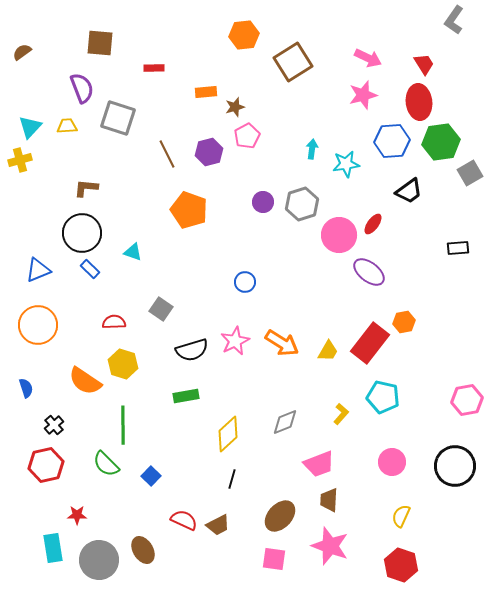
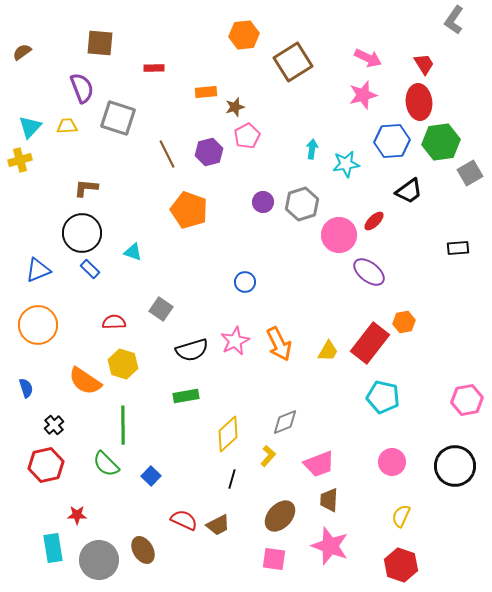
red ellipse at (373, 224): moved 1 px right, 3 px up; rotated 10 degrees clockwise
orange arrow at (282, 343): moved 3 px left, 1 px down; rotated 32 degrees clockwise
yellow L-shape at (341, 414): moved 73 px left, 42 px down
